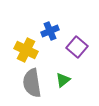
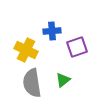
blue cross: moved 2 px right; rotated 18 degrees clockwise
purple square: rotated 30 degrees clockwise
